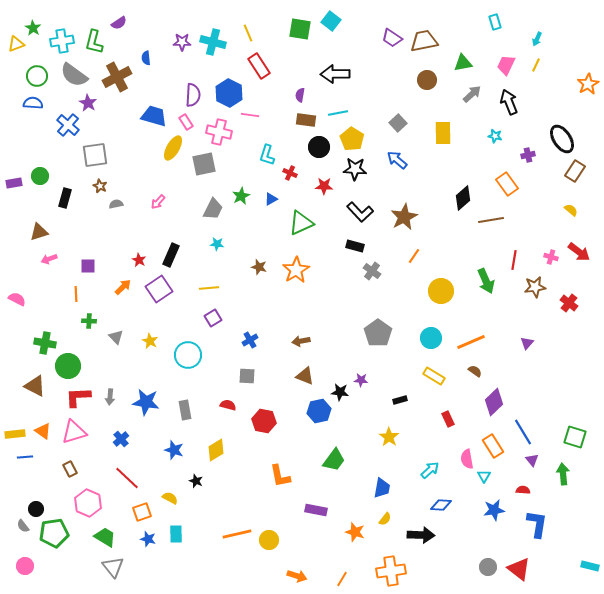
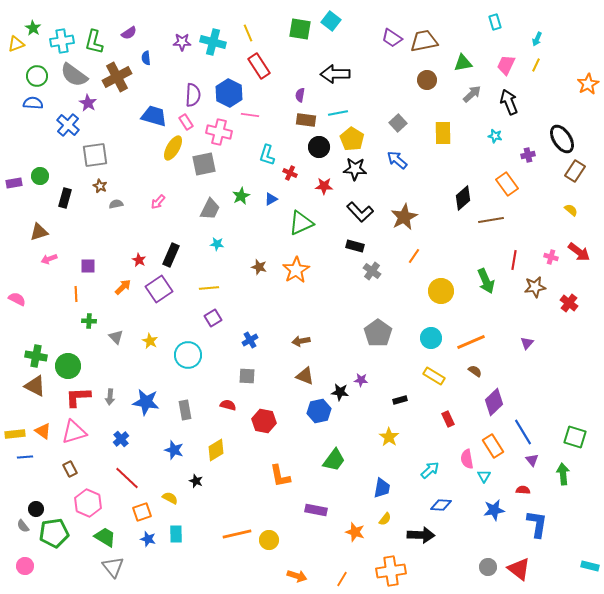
purple semicircle at (119, 23): moved 10 px right, 10 px down
gray trapezoid at (213, 209): moved 3 px left
green cross at (45, 343): moved 9 px left, 13 px down
